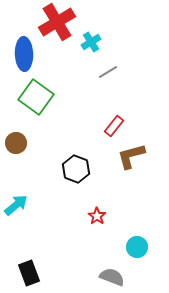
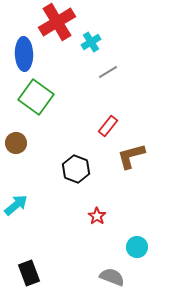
red rectangle: moved 6 px left
